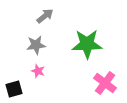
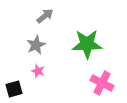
gray star: rotated 18 degrees counterclockwise
pink cross: moved 3 px left; rotated 10 degrees counterclockwise
